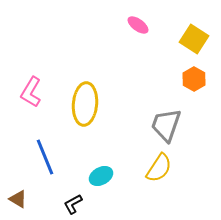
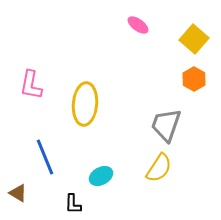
yellow square: rotated 8 degrees clockwise
pink L-shape: moved 7 px up; rotated 20 degrees counterclockwise
brown triangle: moved 6 px up
black L-shape: rotated 60 degrees counterclockwise
